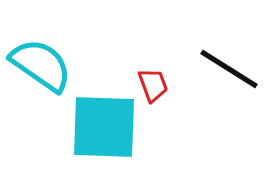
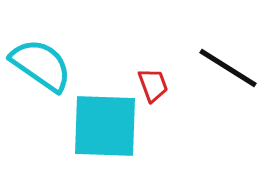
black line: moved 1 px left, 1 px up
cyan square: moved 1 px right, 1 px up
